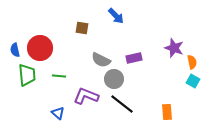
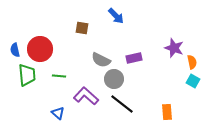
red circle: moved 1 px down
purple L-shape: rotated 20 degrees clockwise
